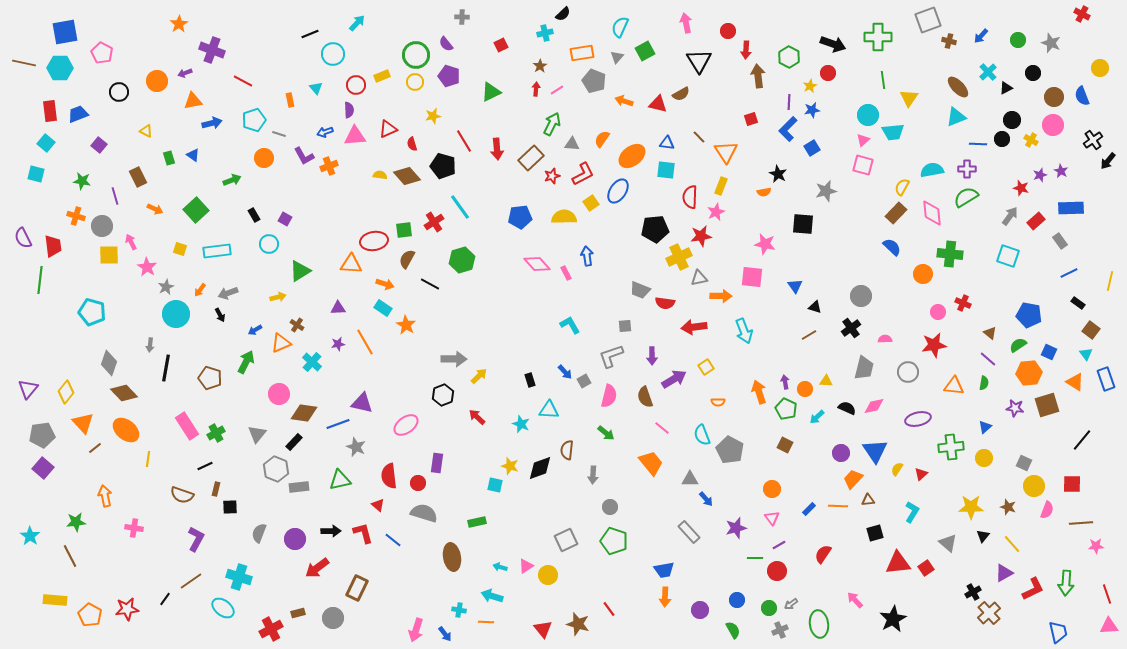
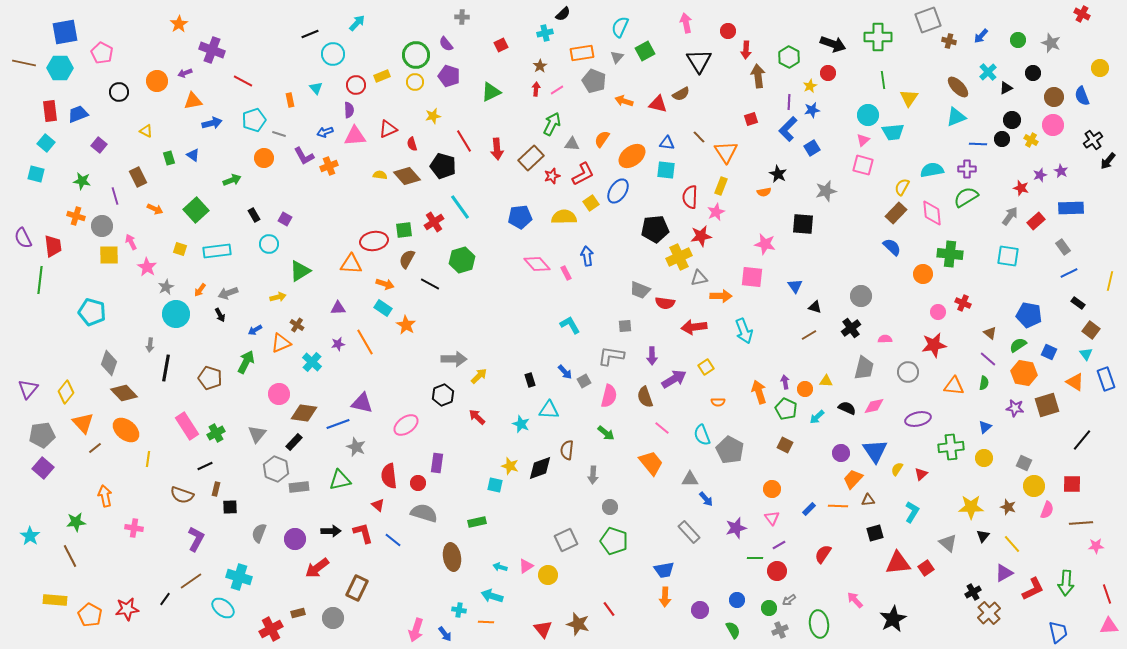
gray rectangle at (1060, 241): moved 3 px right, 6 px down
cyan square at (1008, 256): rotated 10 degrees counterclockwise
gray L-shape at (611, 356): rotated 28 degrees clockwise
orange hexagon at (1029, 373): moved 5 px left; rotated 15 degrees clockwise
gray arrow at (791, 604): moved 2 px left, 4 px up
